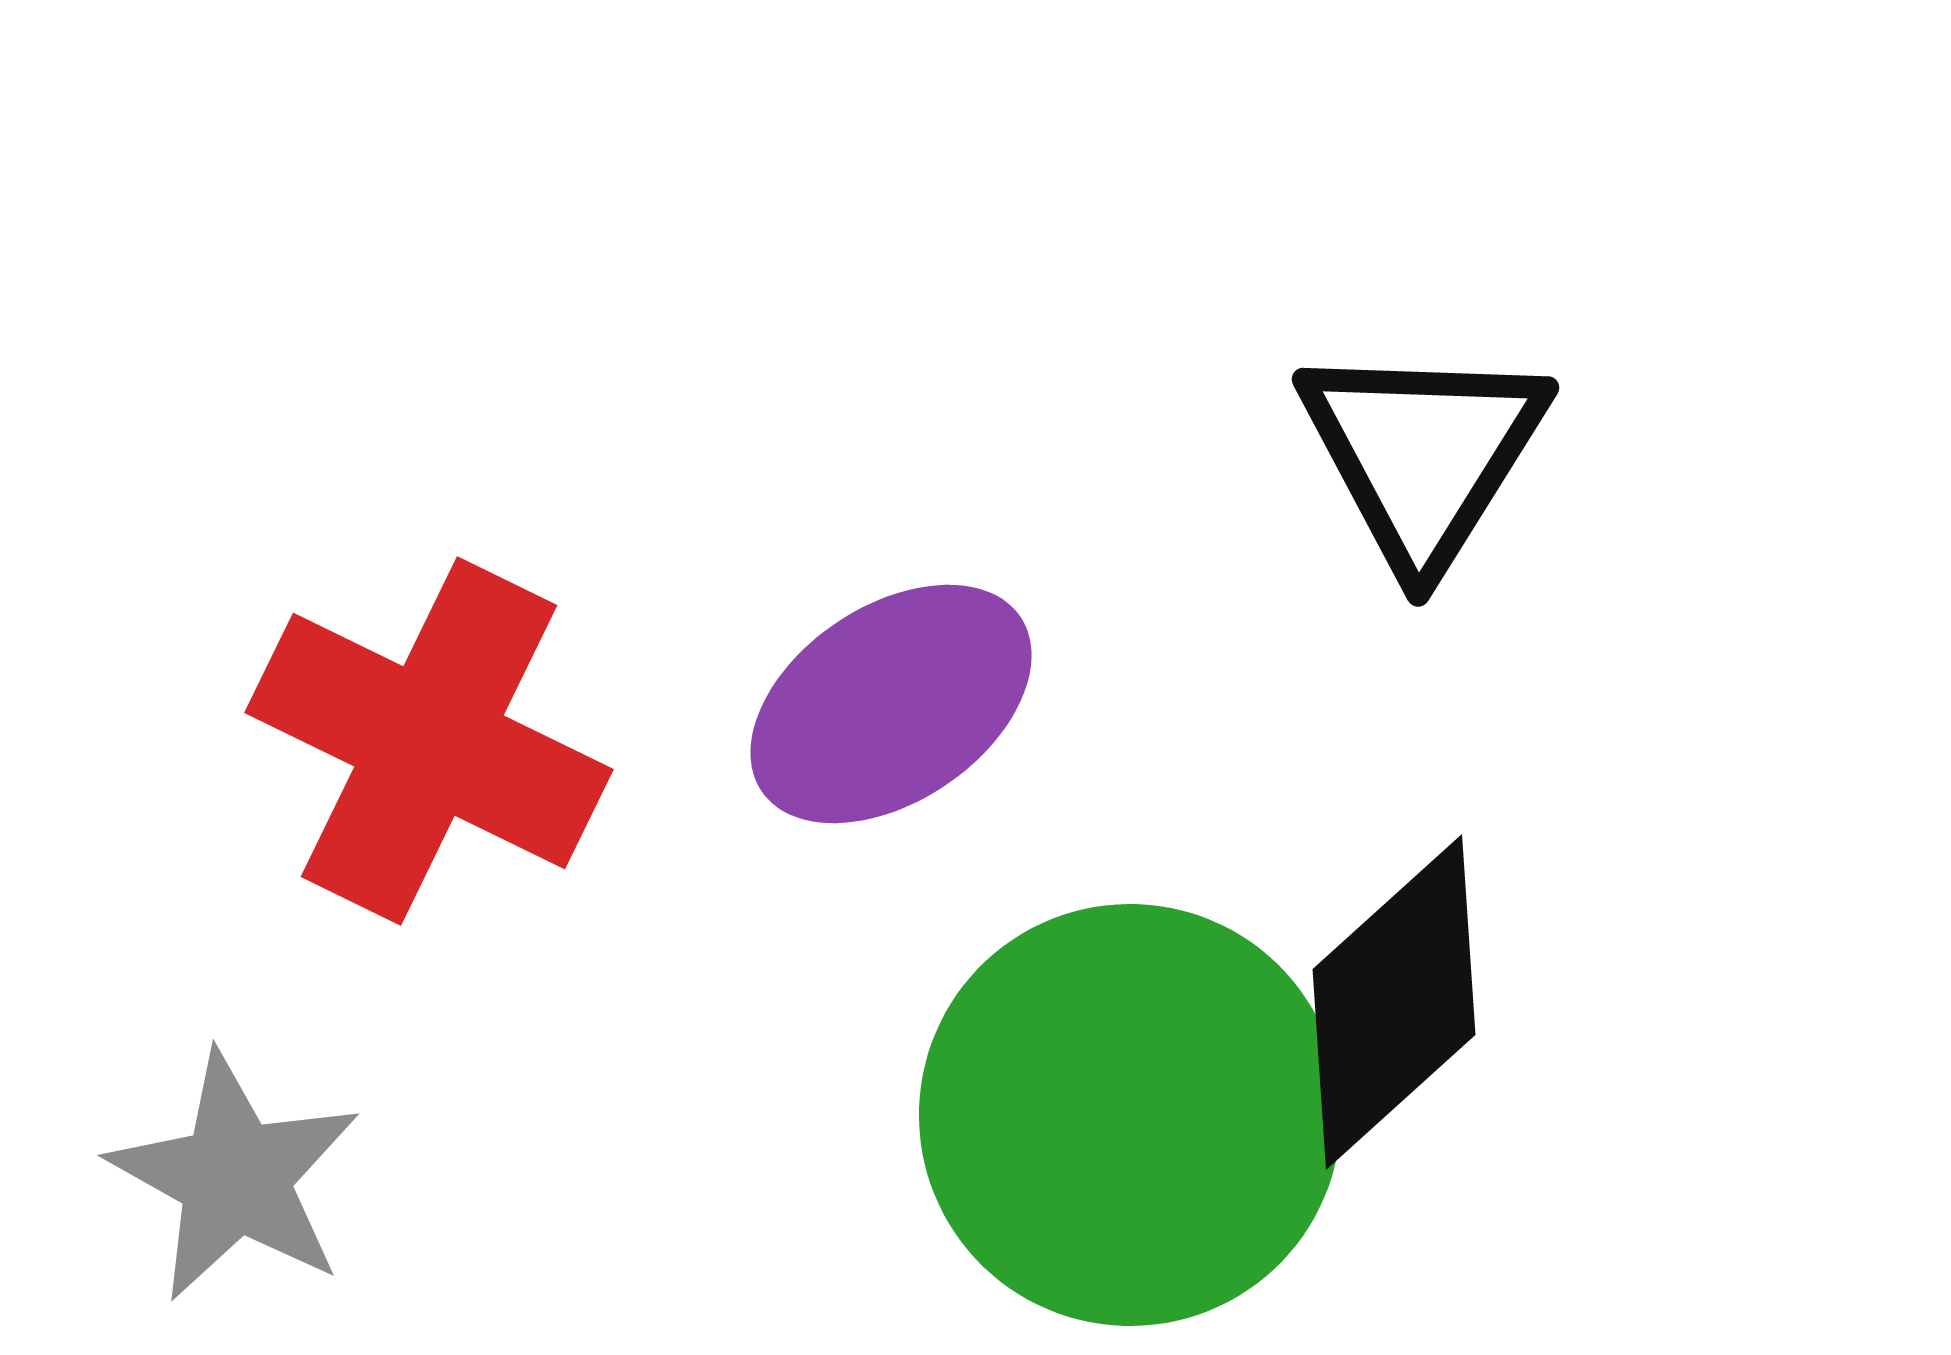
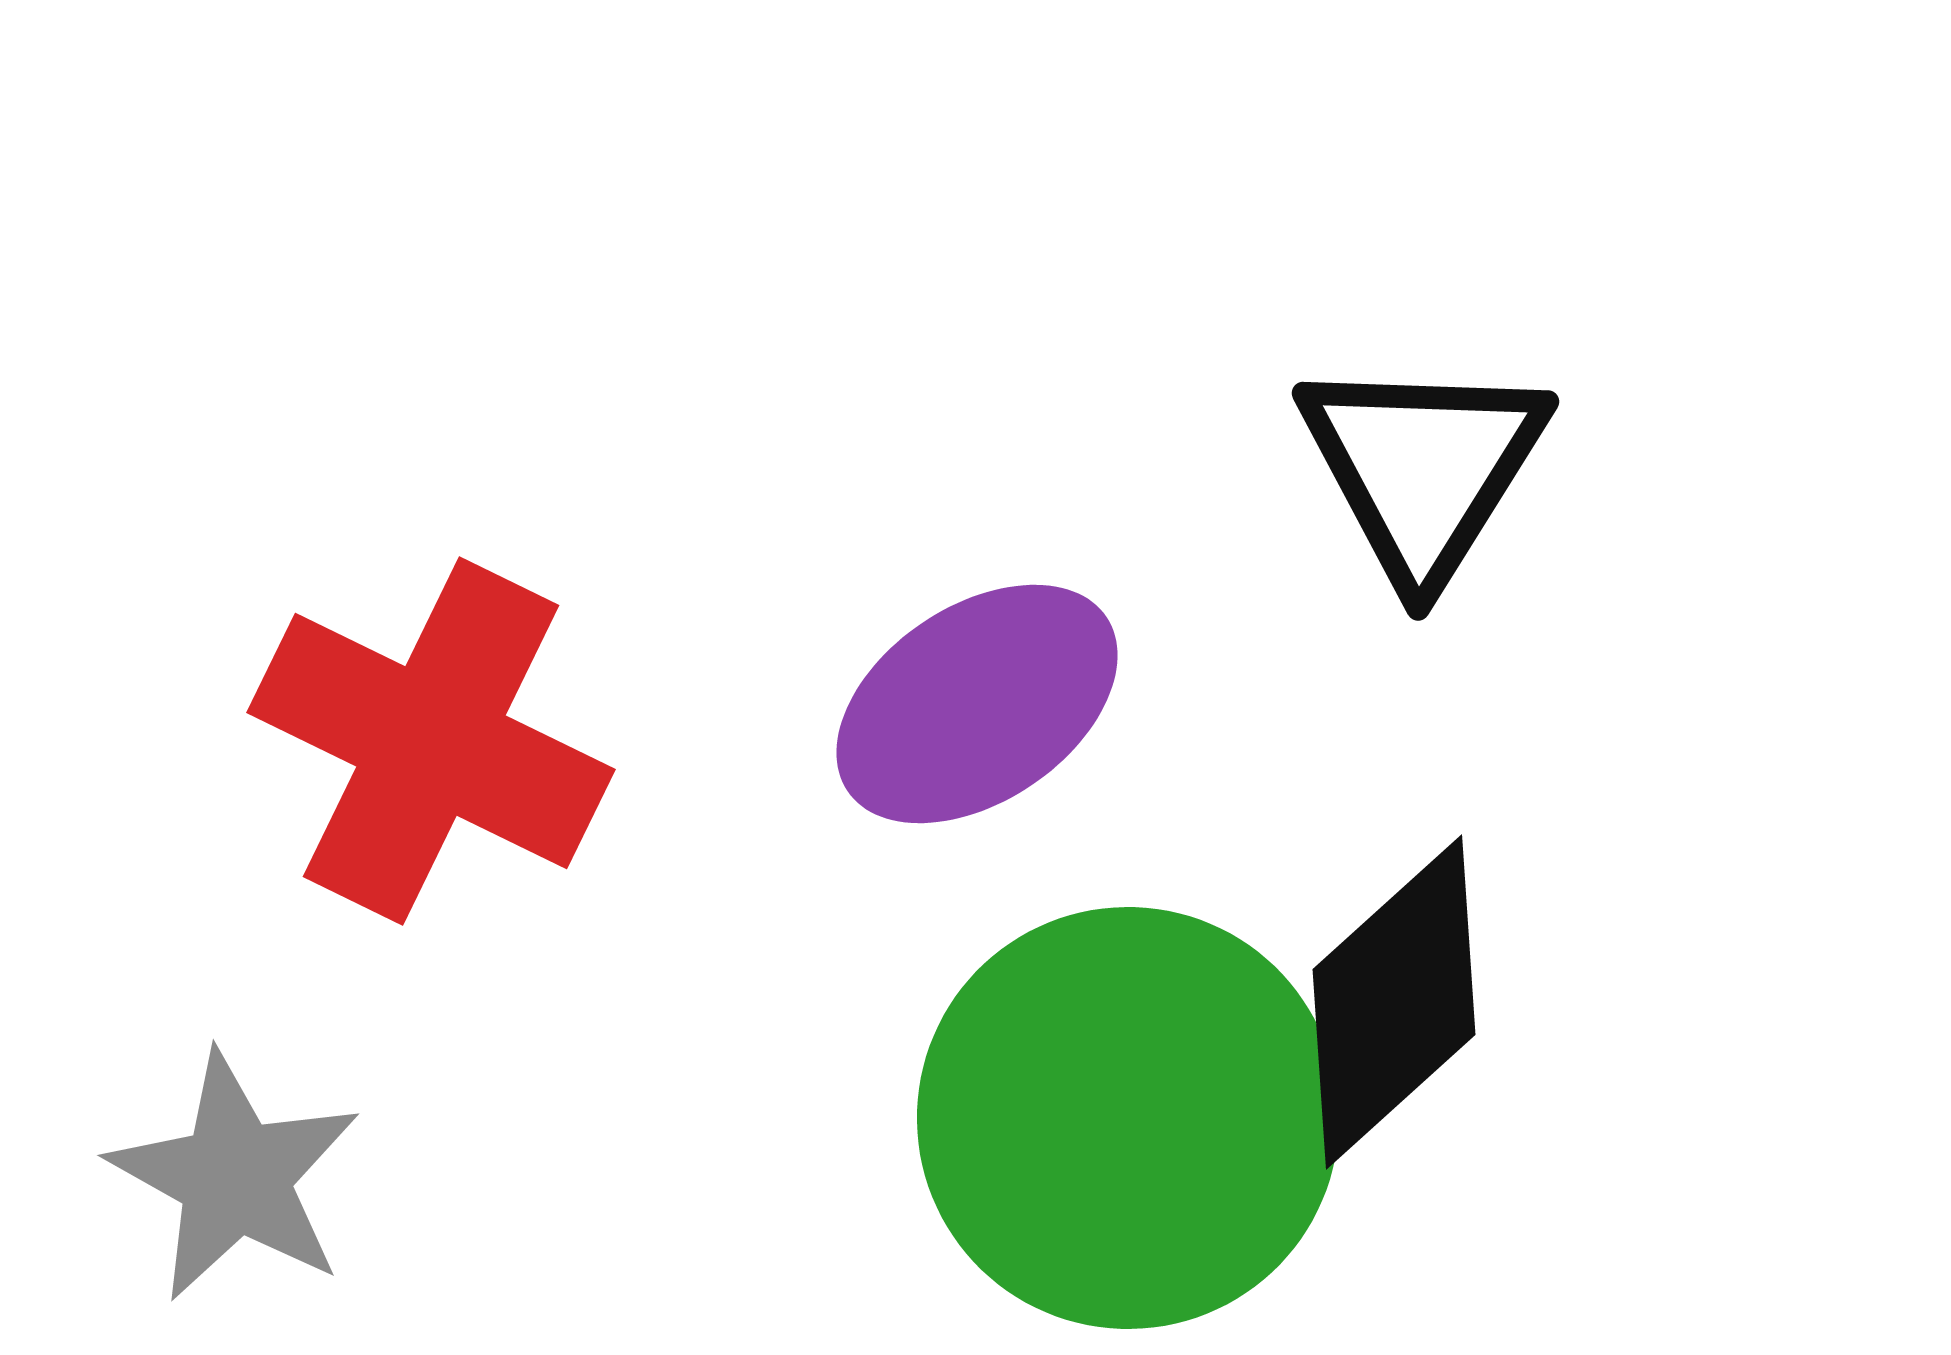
black triangle: moved 14 px down
purple ellipse: moved 86 px right
red cross: moved 2 px right
green circle: moved 2 px left, 3 px down
